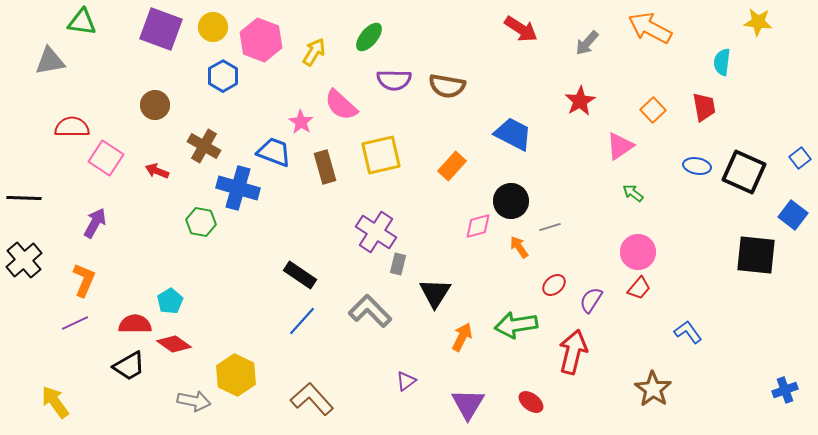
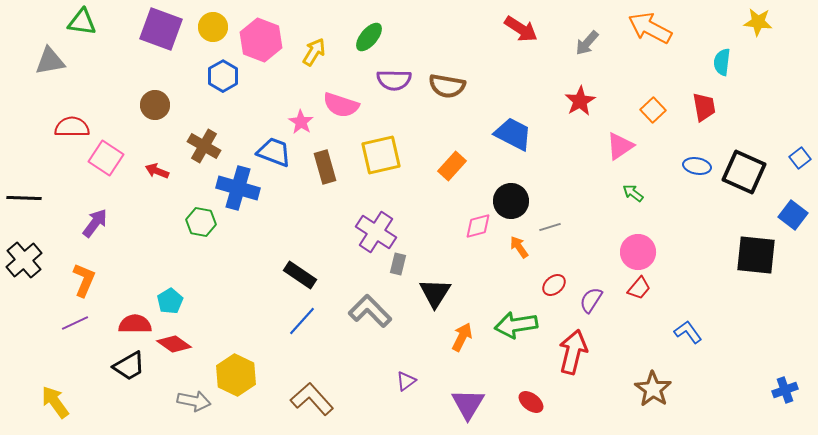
pink semicircle at (341, 105): rotated 24 degrees counterclockwise
purple arrow at (95, 223): rotated 8 degrees clockwise
